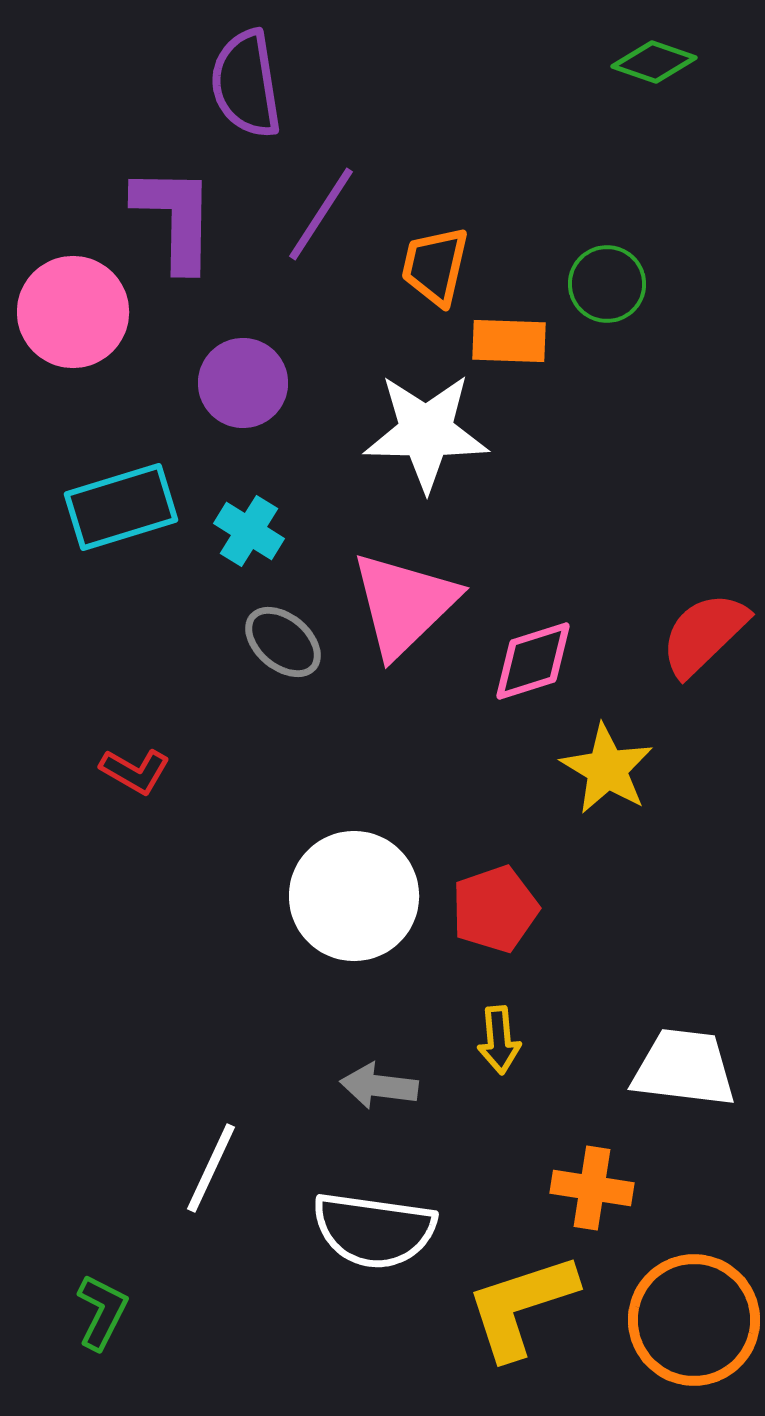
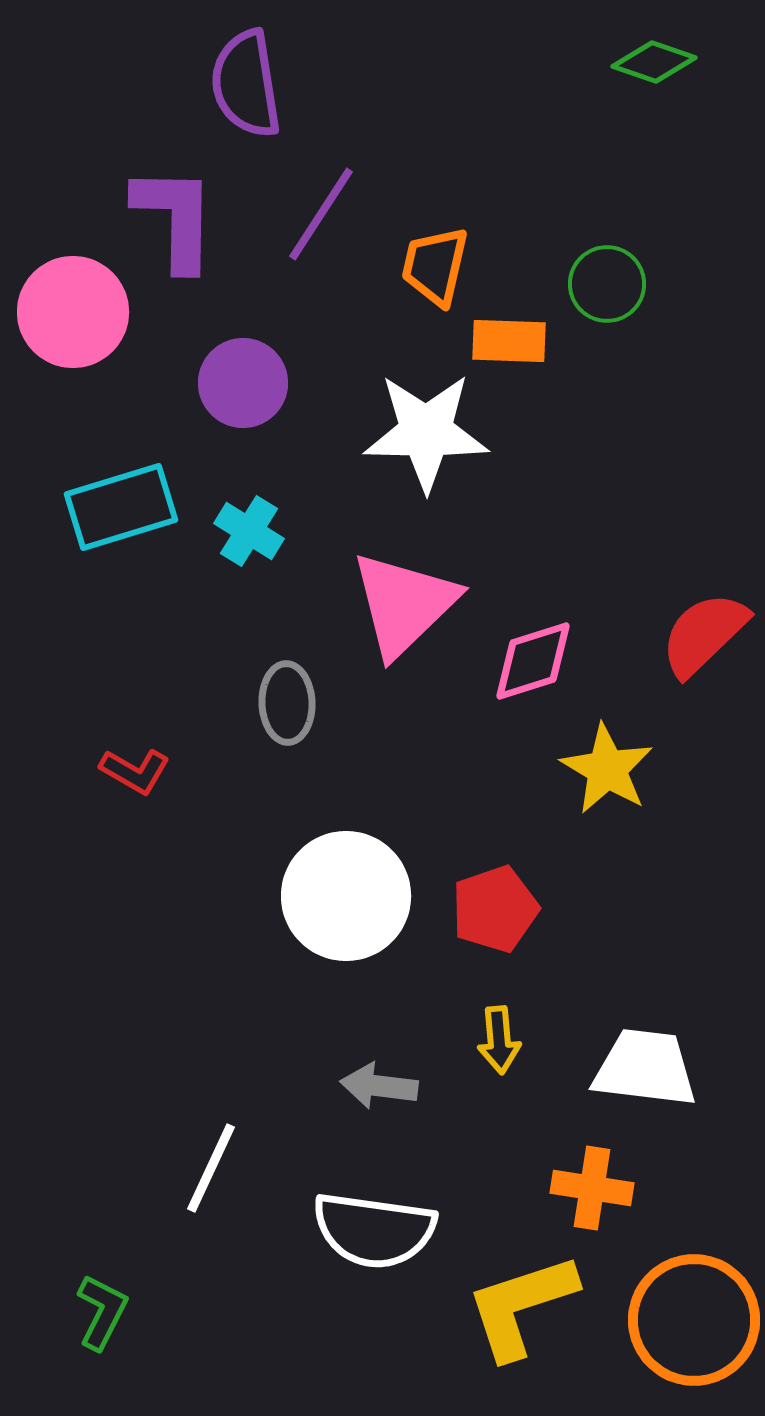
gray ellipse: moved 4 px right, 61 px down; rotated 48 degrees clockwise
white circle: moved 8 px left
white trapezoid: moved 39 px left
